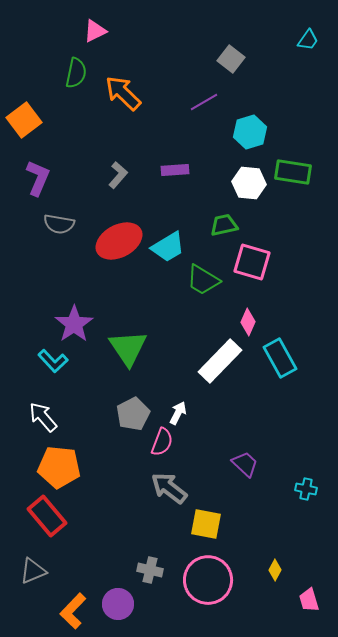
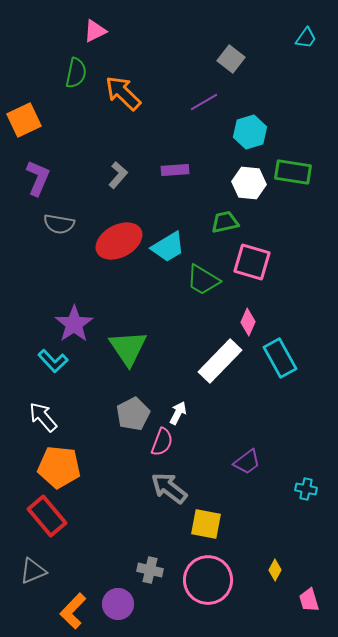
cyan trapezoid at (308, 40): moved 2 px left, 2 px up
orange square at (24, 120): rotated 12 degrees clockwise
green trapezoid at (224, 225): moved 1 px right, 3 px up
purple trapezoid at (245, 464): moved 2 px right, 2 px up; rotated 100 degrees clockwise
